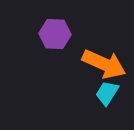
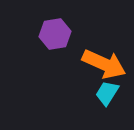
purple hexagon: rotated 12 degrees counterclockwise
